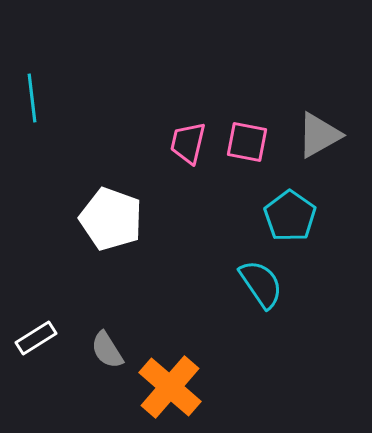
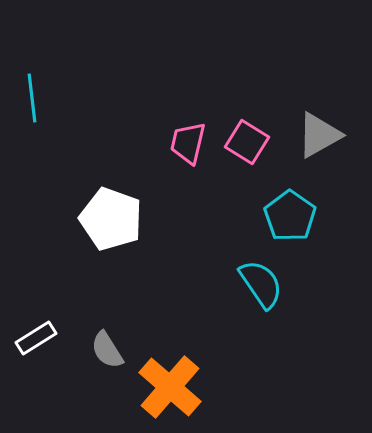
pink square: rotated 21 degrees clockwise
